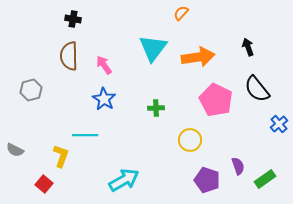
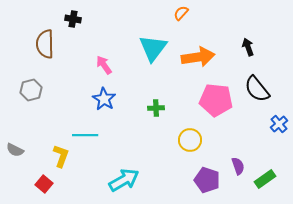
brown semicircle: moved 24 px left, 12 px up
pink pentagon: rotated 20 degrees counterclockwise
